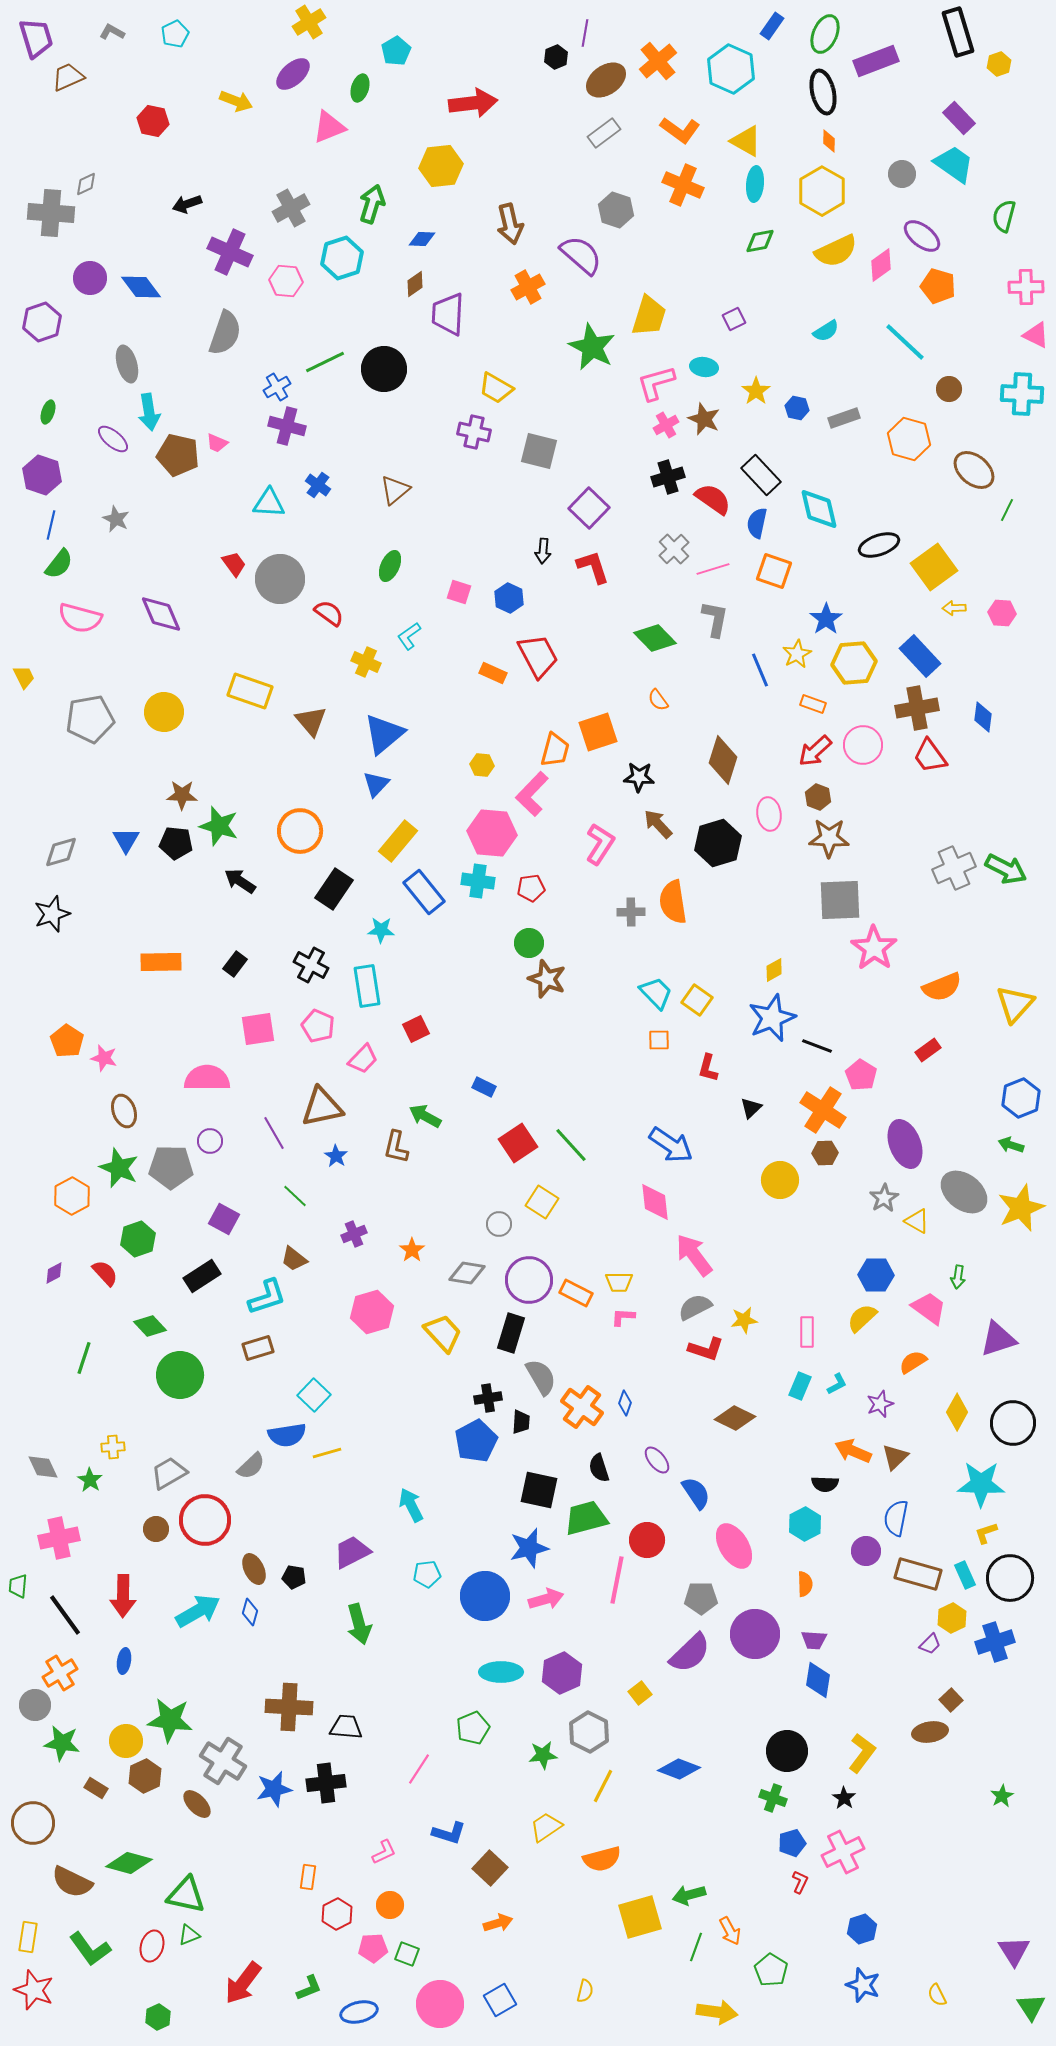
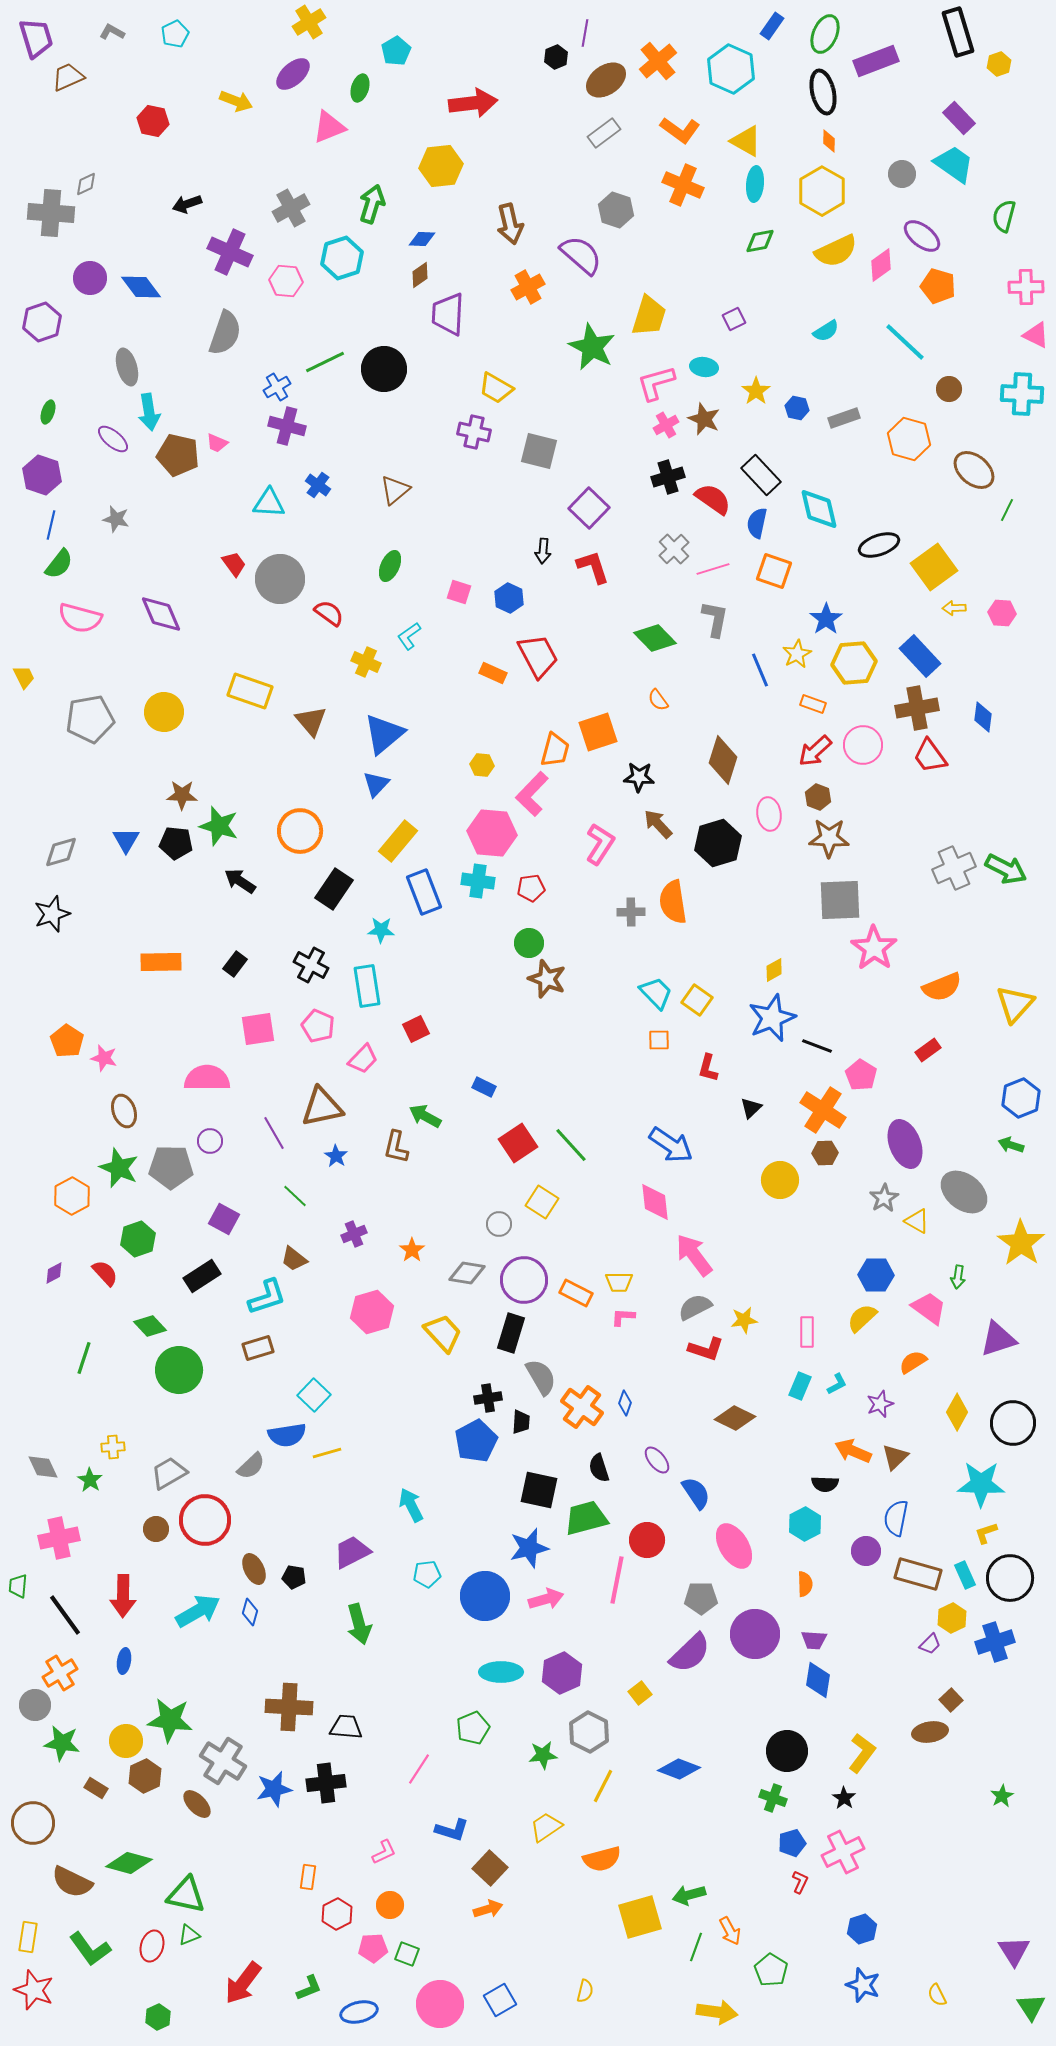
brown diamond at (415, 284): moved 5 px right, 9 px up
gray ellipse at (127, 364): moved 3 px down
gray star at (116, 519): rotated 12 degrees counterclockwise
blue rectangle at (424, 892): rotated 18 degrees clockwise
yellow star at (1021, 1208): moved 35 px down; rotated 15 degrees counterclockwise
purple circle at (529, 1280): moved 5 px left
green circle at (180, 1375): moved 1 px left, 5 px up
blue L-shape at (449, 1833): moved 3 px right, 3 px up
orange arrow at (498, 1923): moved 10 px left, 14 px up
